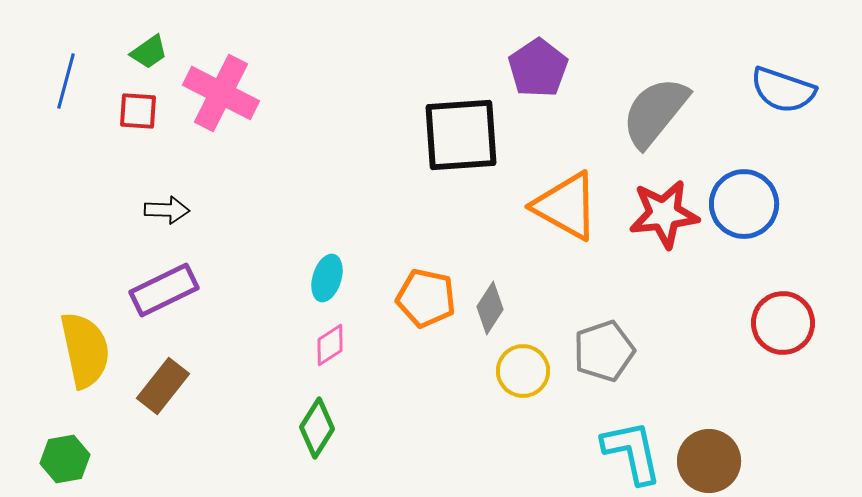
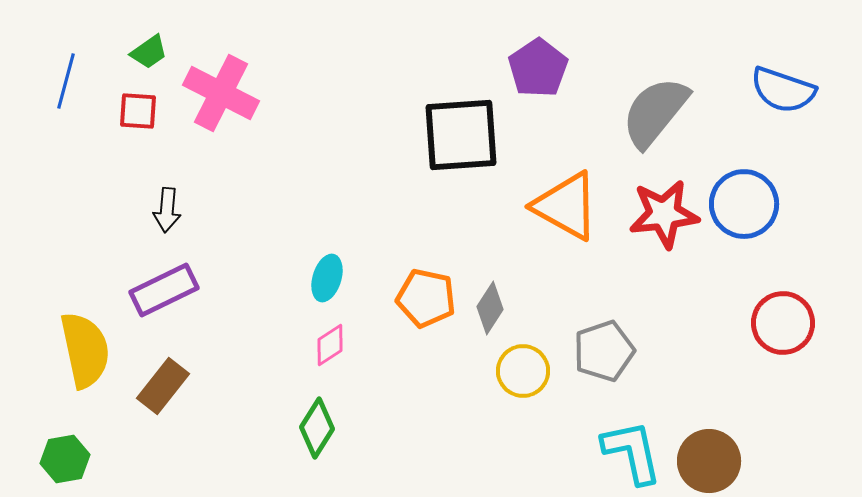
black arrow: rotated 93 degrees clockwise
